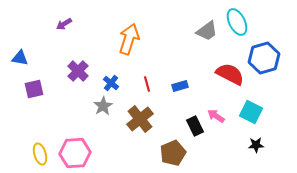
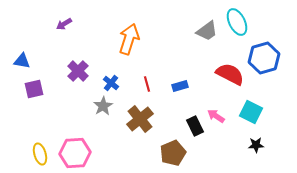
blue triangle: moved 2 px right, 3 px down
